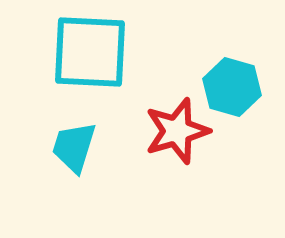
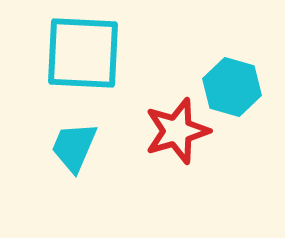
cyan square: moved 7 px left, 1 px down
cyan trapezoid: rotated 6 degrees clockwise
